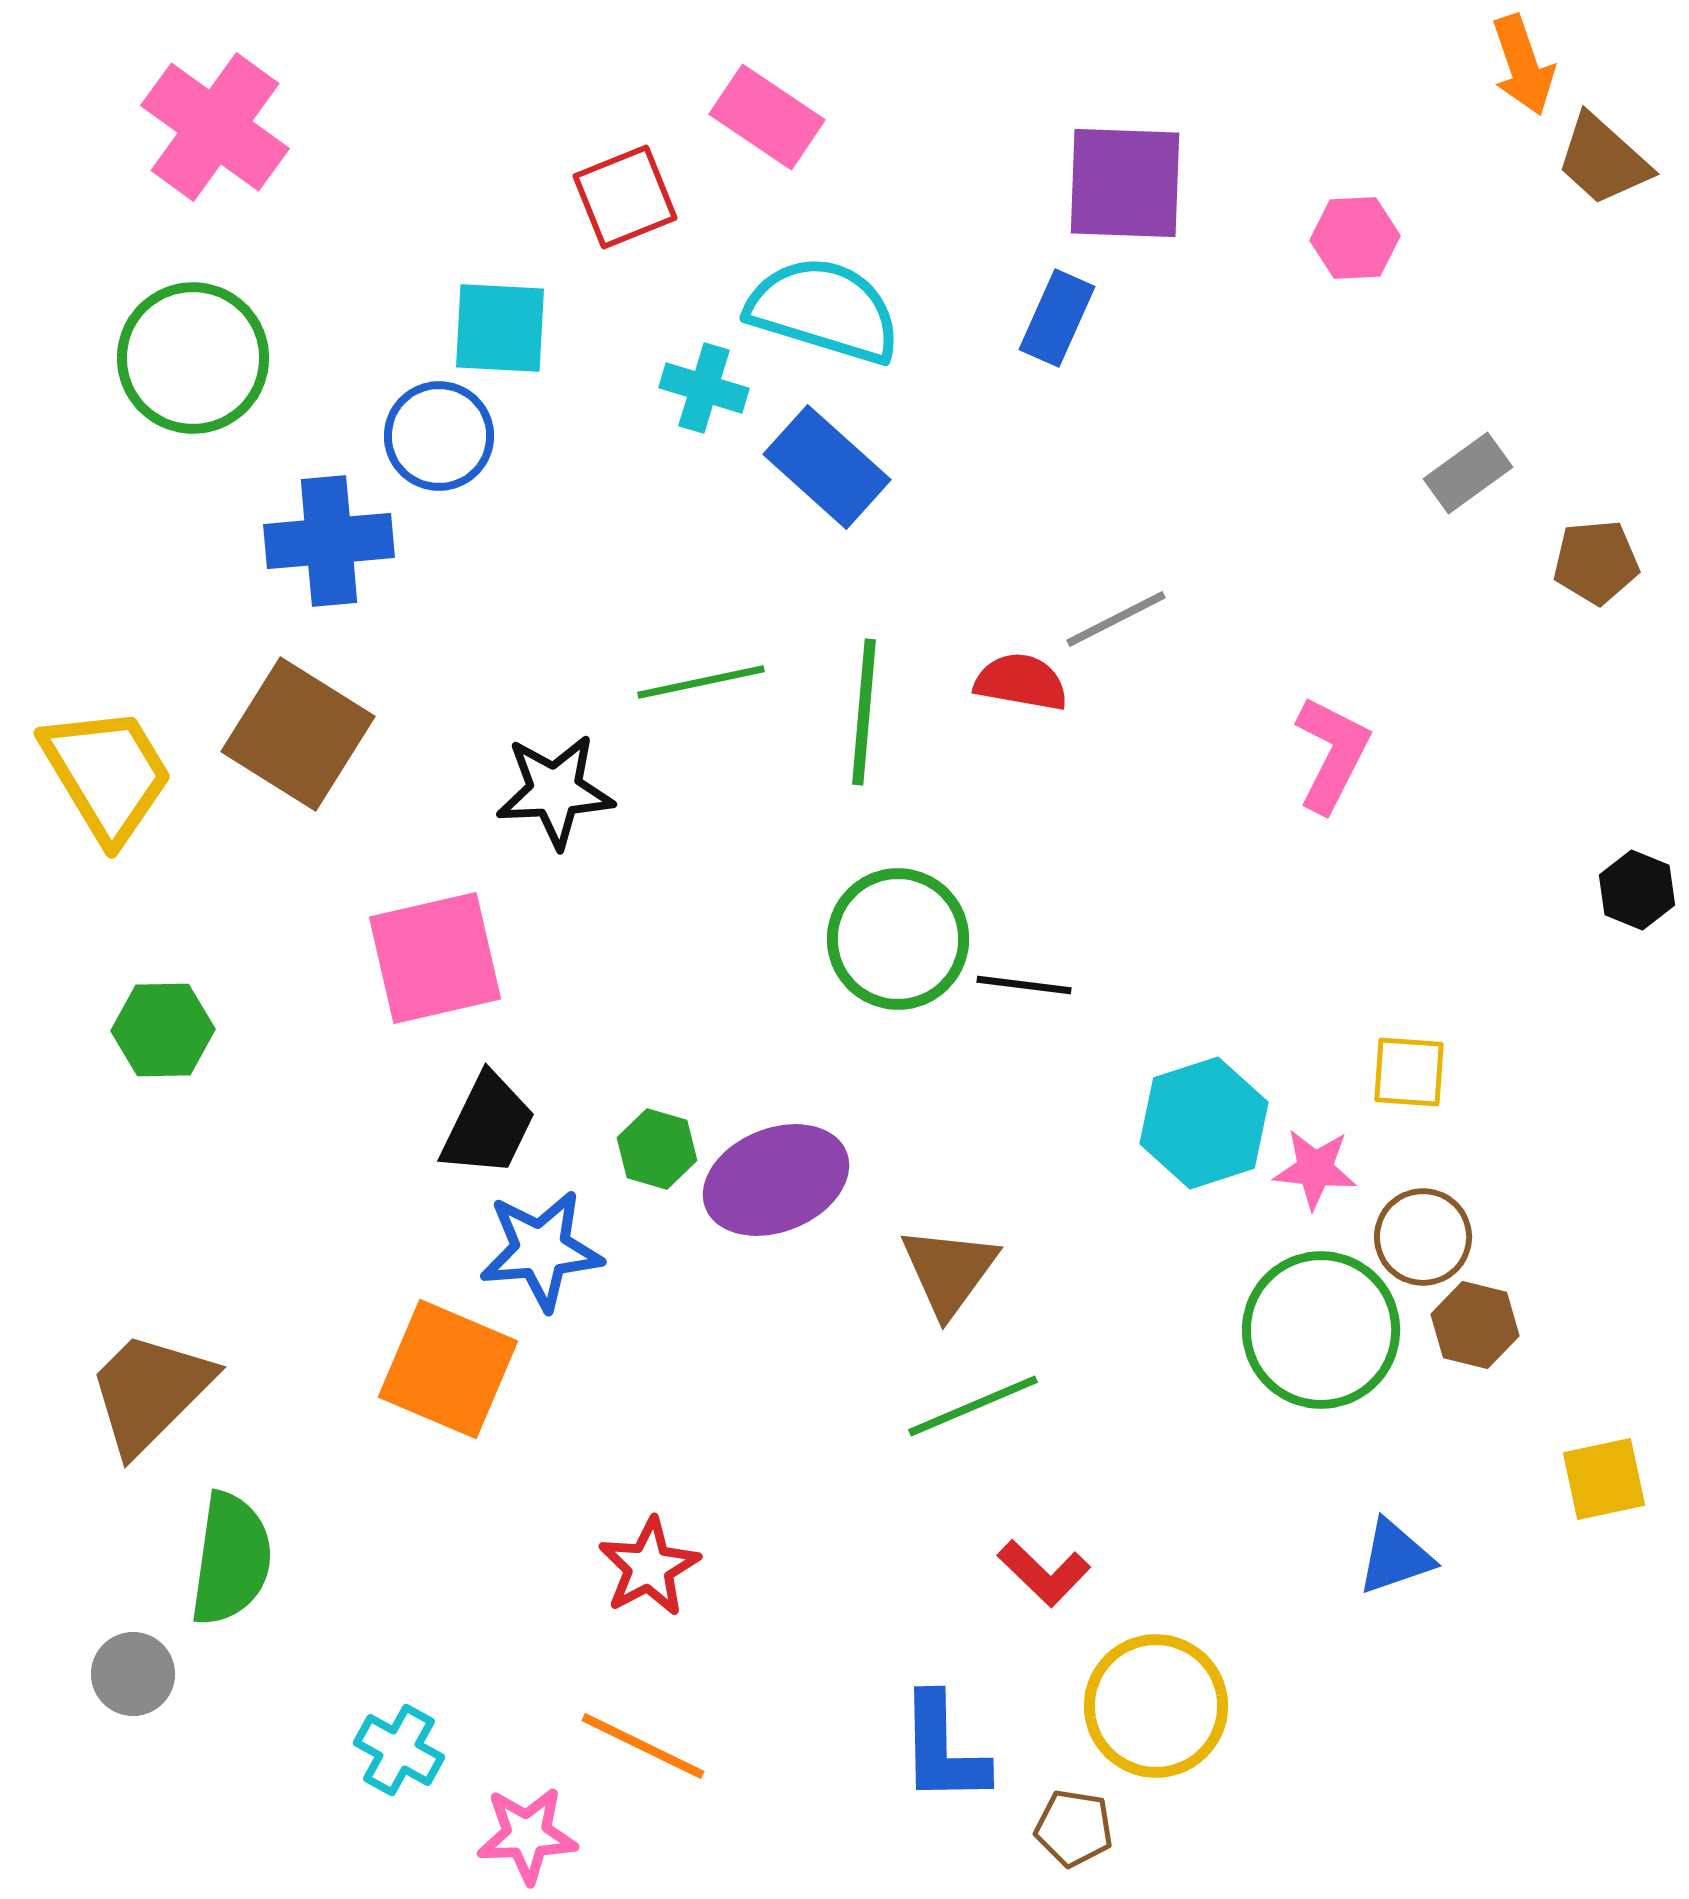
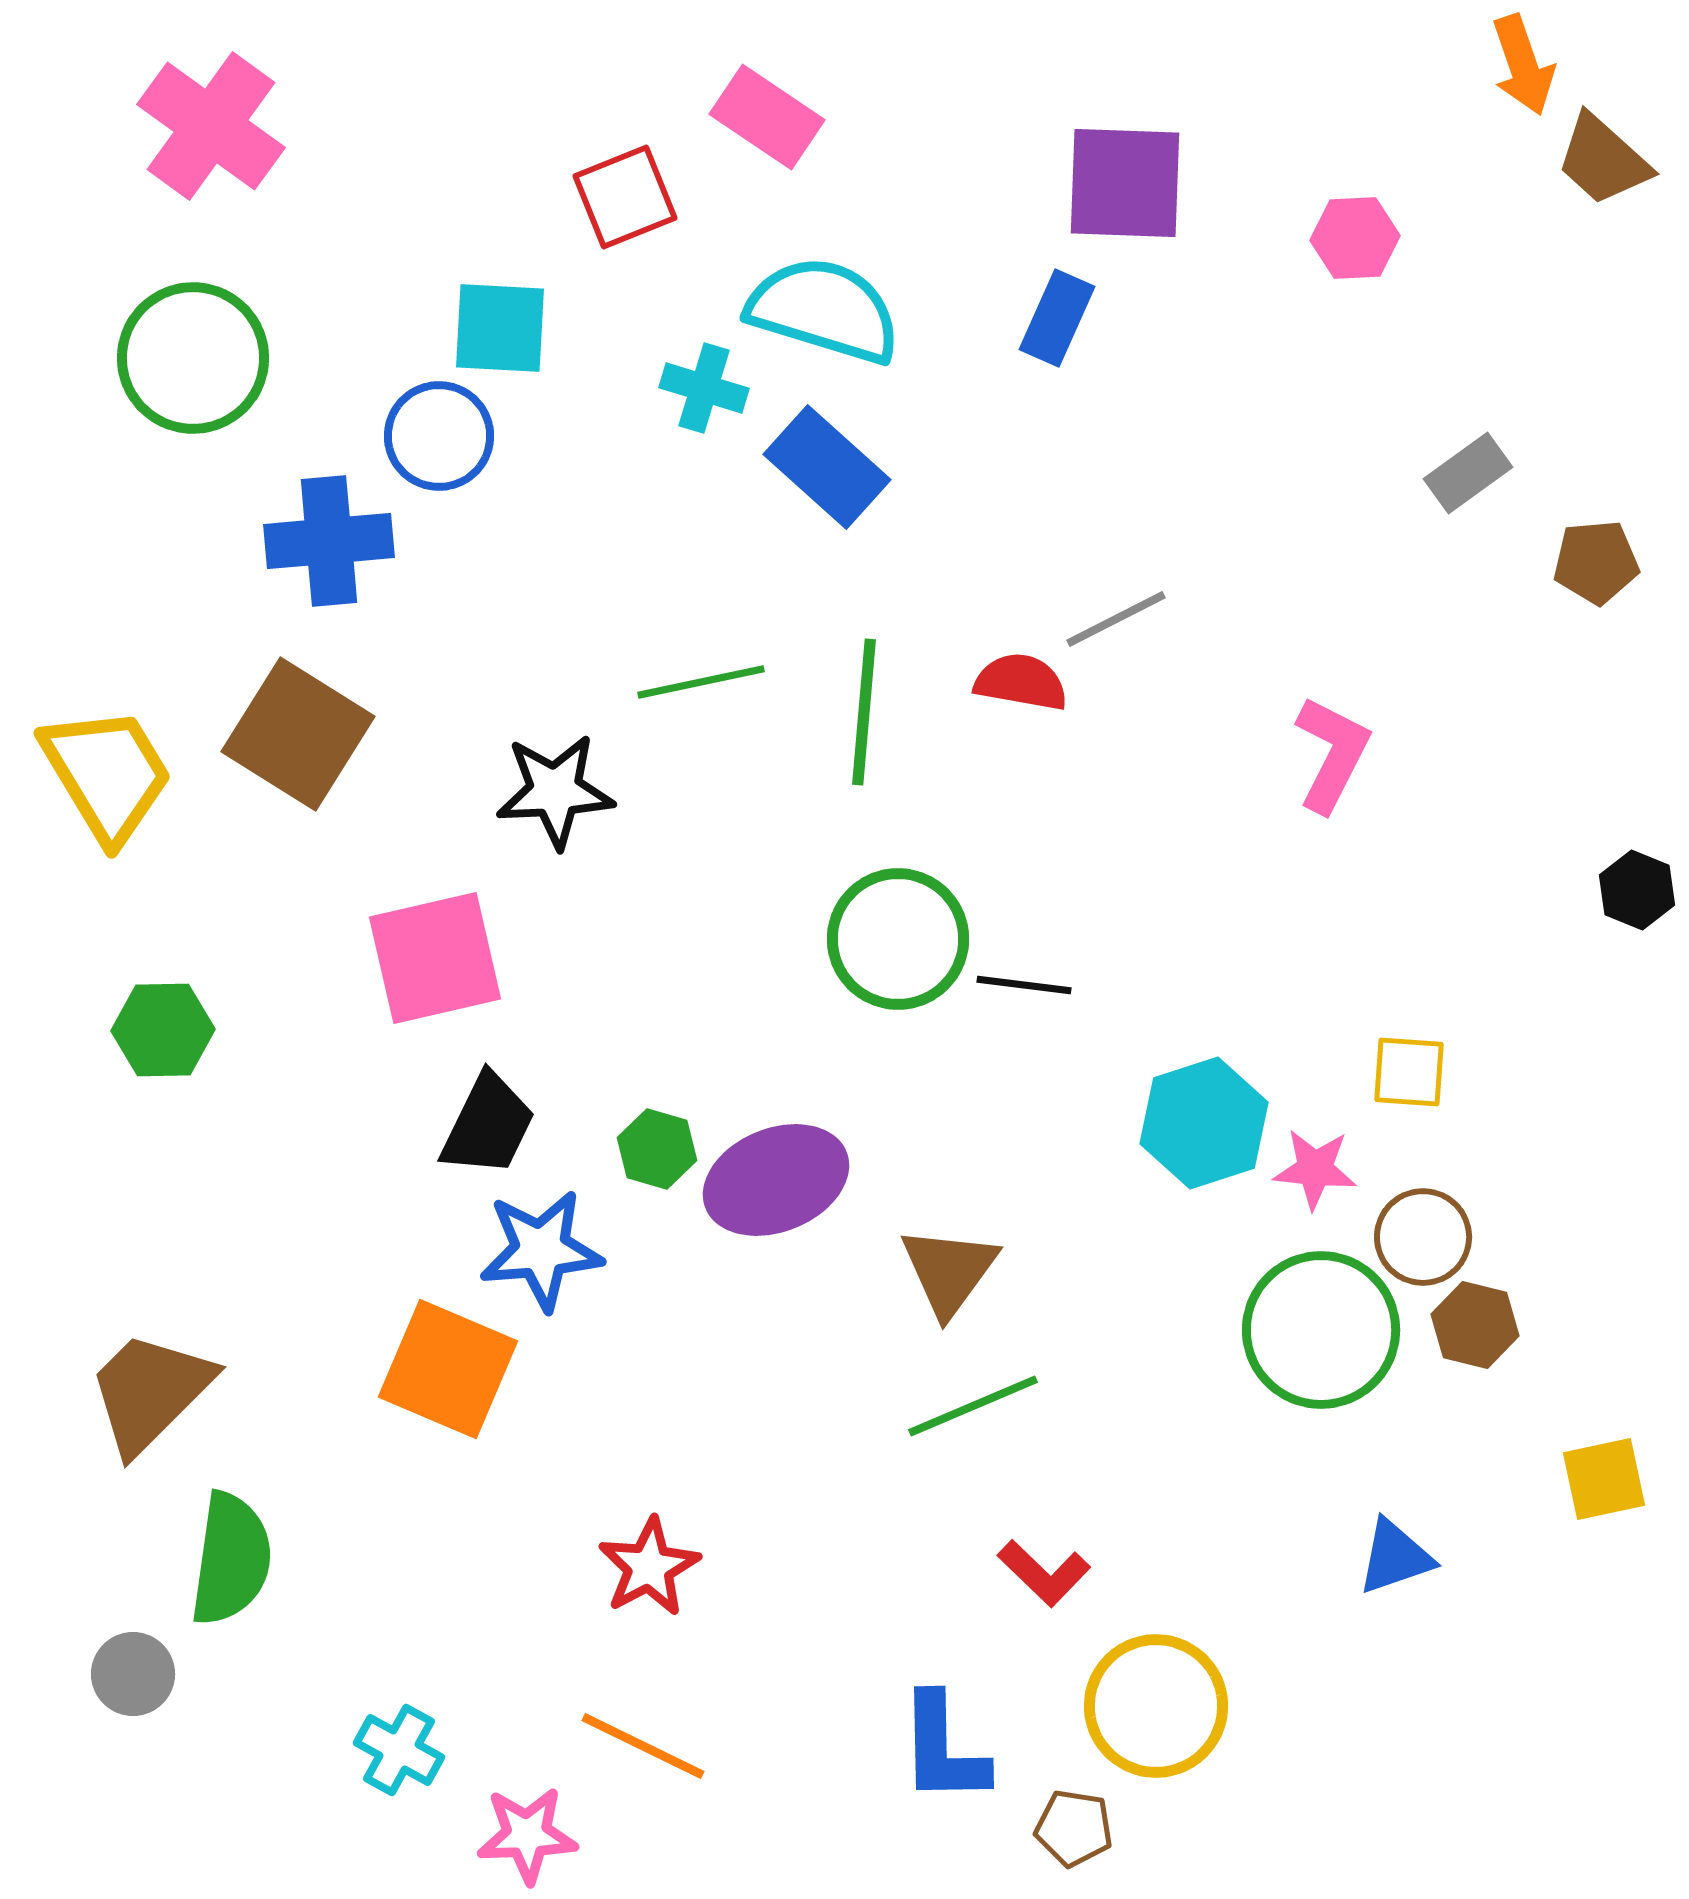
pink cross at (215, 127): moved 4 px left, 1 px up
